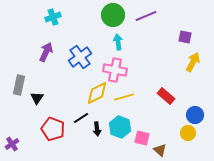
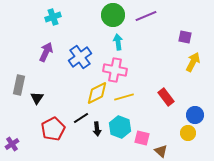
red rectangle: moved 1 px down; rotated 12 degrees clockwise
red pentagon: rotated 25 degrees clockwise
brown triangle: moved 1 px right, 1 px down
